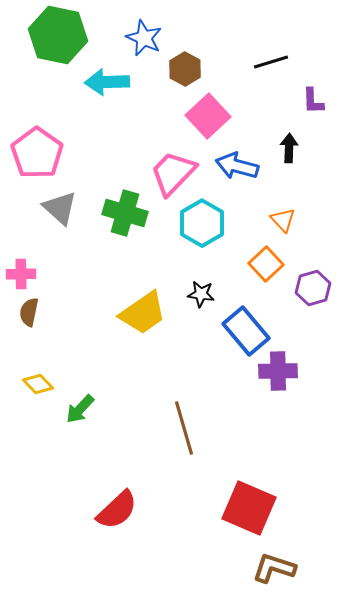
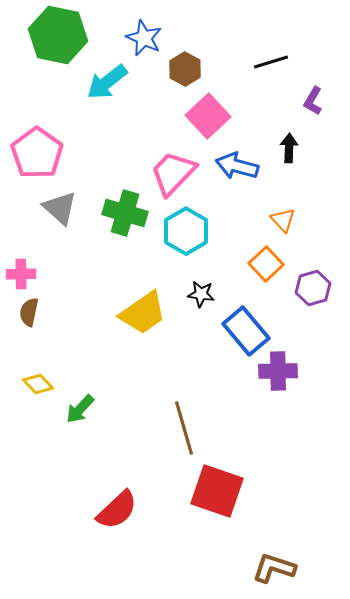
cyan arrow: rotated 36 degrees counterclockwise
purple L-shape: rotated 32 degrees clockwise
cyan hexagon: moved 16 px left, 8 px down
red square: moved 32 px left, 17 px up; rotated 4 degrees counterclockwise
